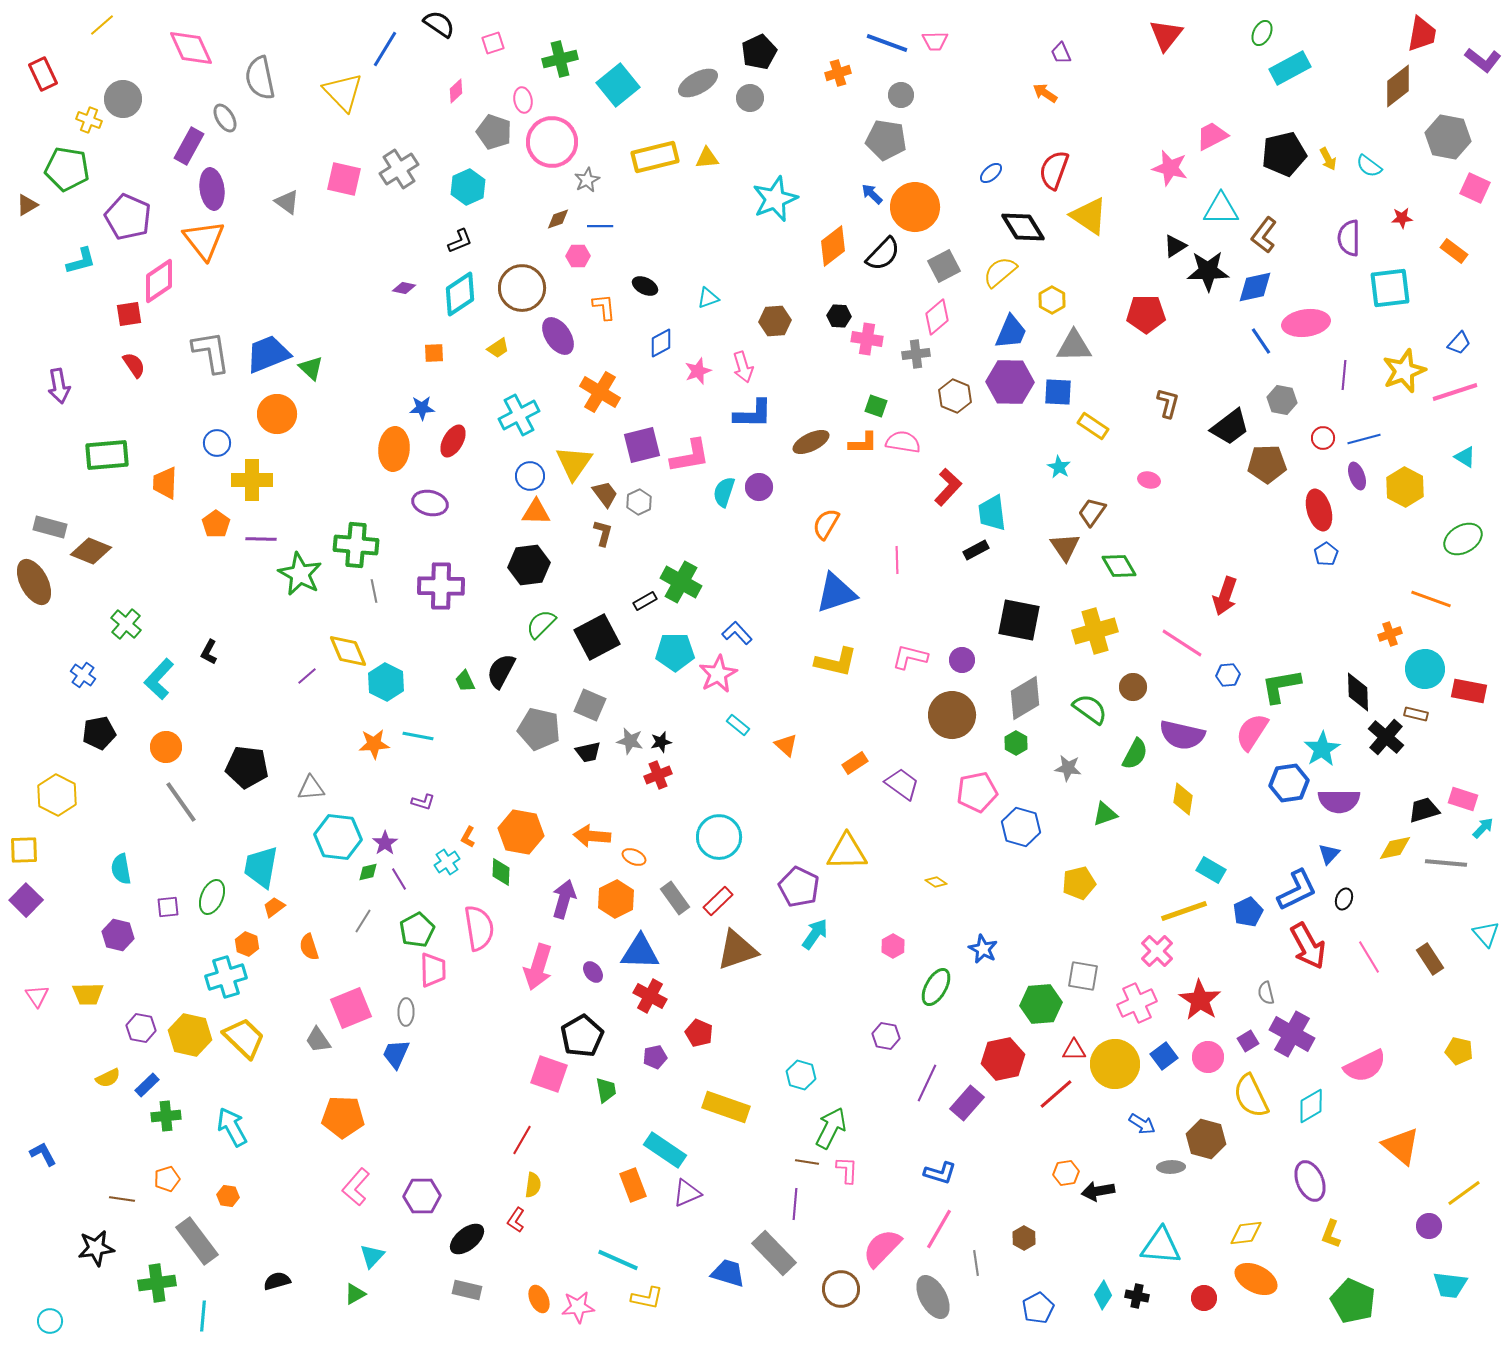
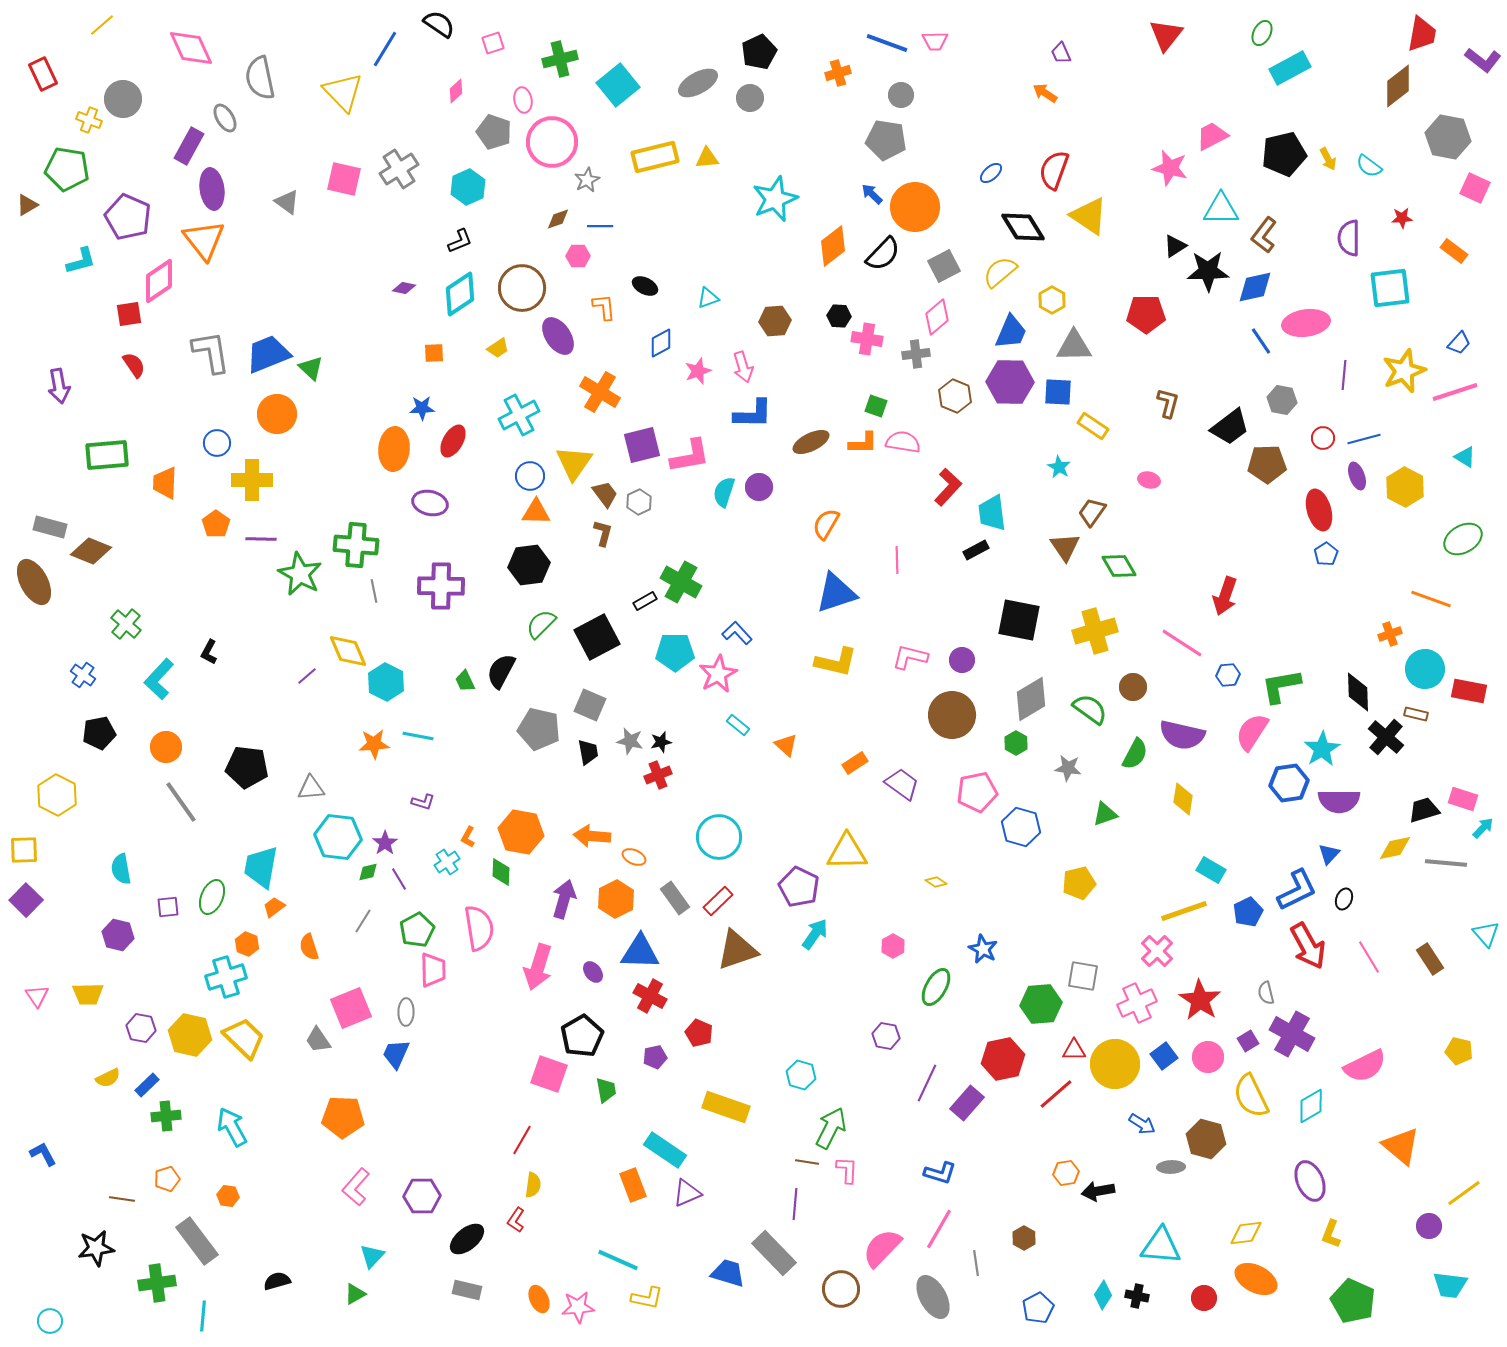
gray diamond at (1025, 698): moved 6 px right, 1 px down
black trapezoid at (588, 752): rotated 88 degrees counterclockwise
